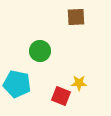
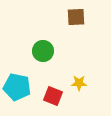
green circle: moved 3 px right
cyan pentagon: moved 3 px down
red square: moved 8 px left
